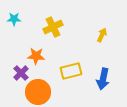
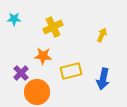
orange star: moved 7 px right
orange circle: moved 1 px left
